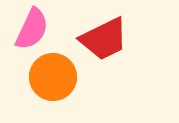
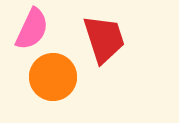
red trapezoid: rotated 82 degrees counterclockwise
